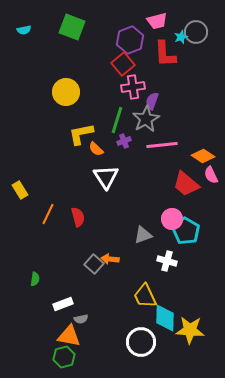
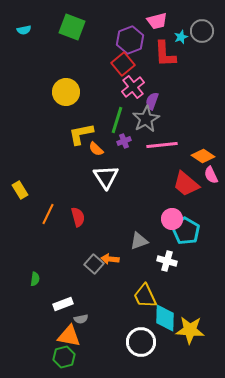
gray circle: moved 6 px right, 1 px up
pink cross: rotated 30 degrees counterclockwise
gray triangle: moved 4 px left, 6 px down
